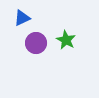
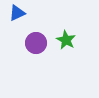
blue triangle: moved 5 px left, 5 px up
